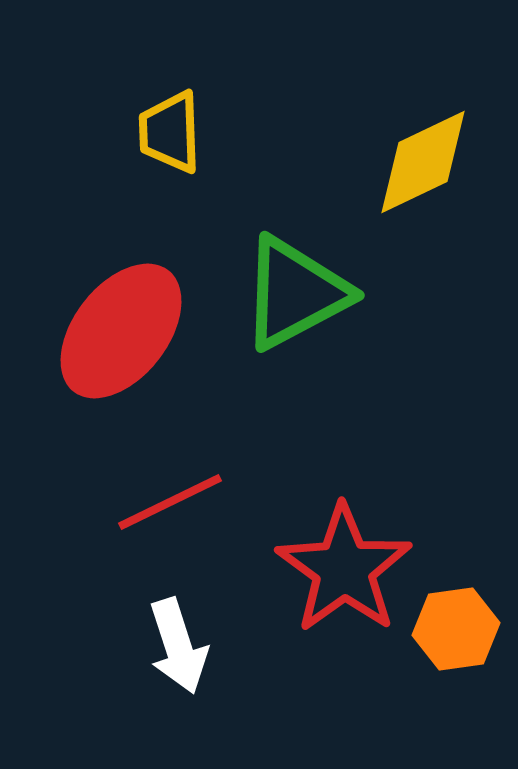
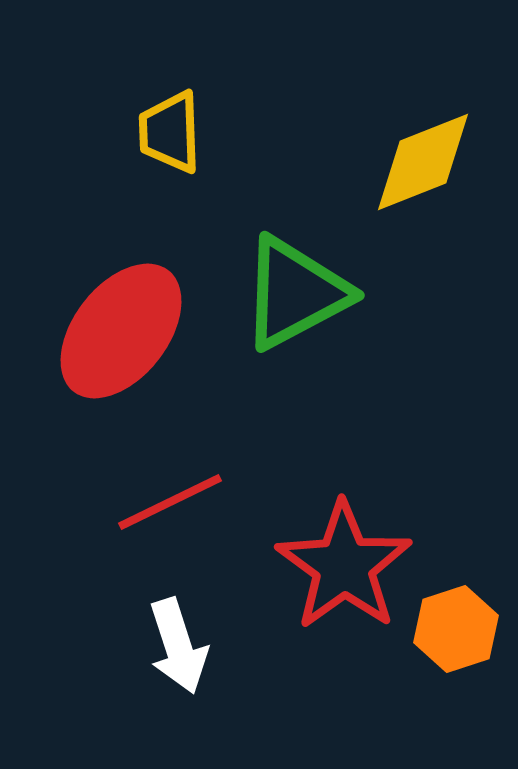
yellow diamond: rotated 4 degrees clockwise
red star: moved 3 px up
orange hexagon: rotated 10 degrees counterclockwise
